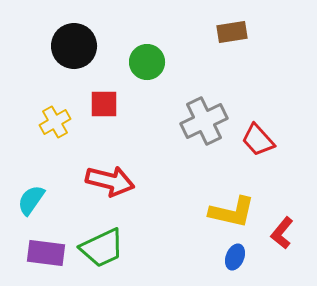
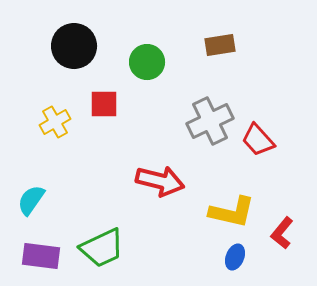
brown rectangle: moved 12 px left, 13 px down
gray cross: moved 6 px right
red arrow: moved 50 px right
purple rectangle: moved 5 px left, 3 px down
